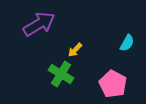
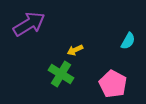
purple arrow: moved 10 px left
cyan semicircle: moved 1 px right, 2 px up
yellow arrow: rotated 21 degrees clockwise
